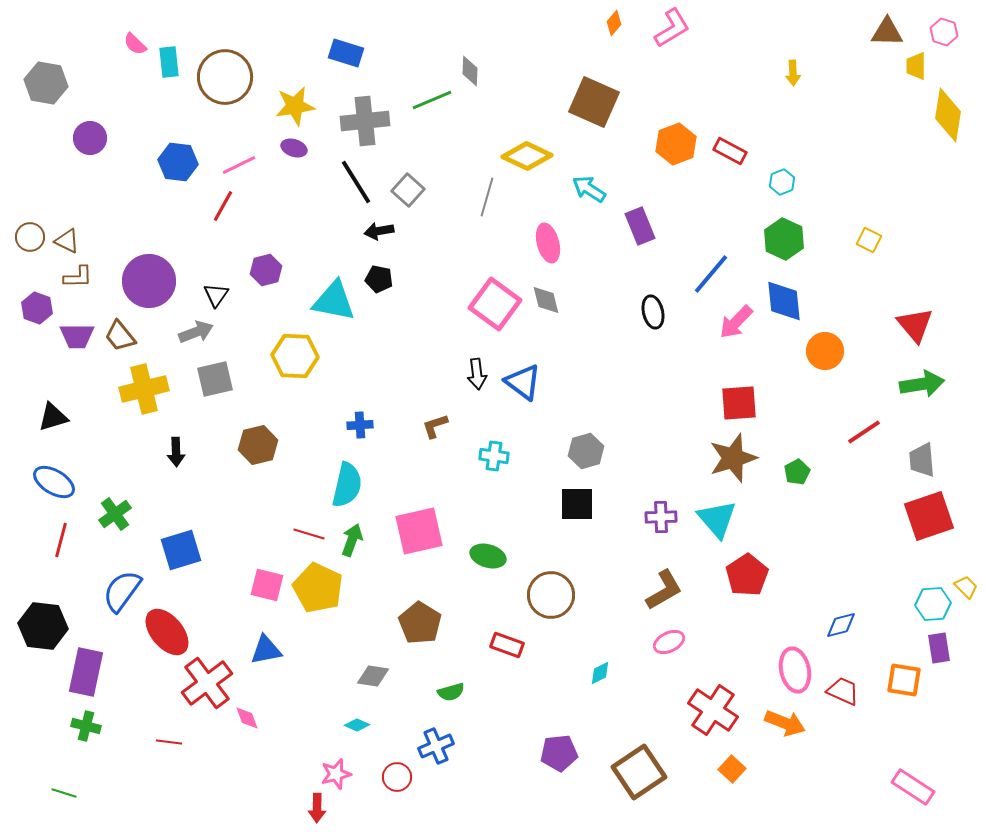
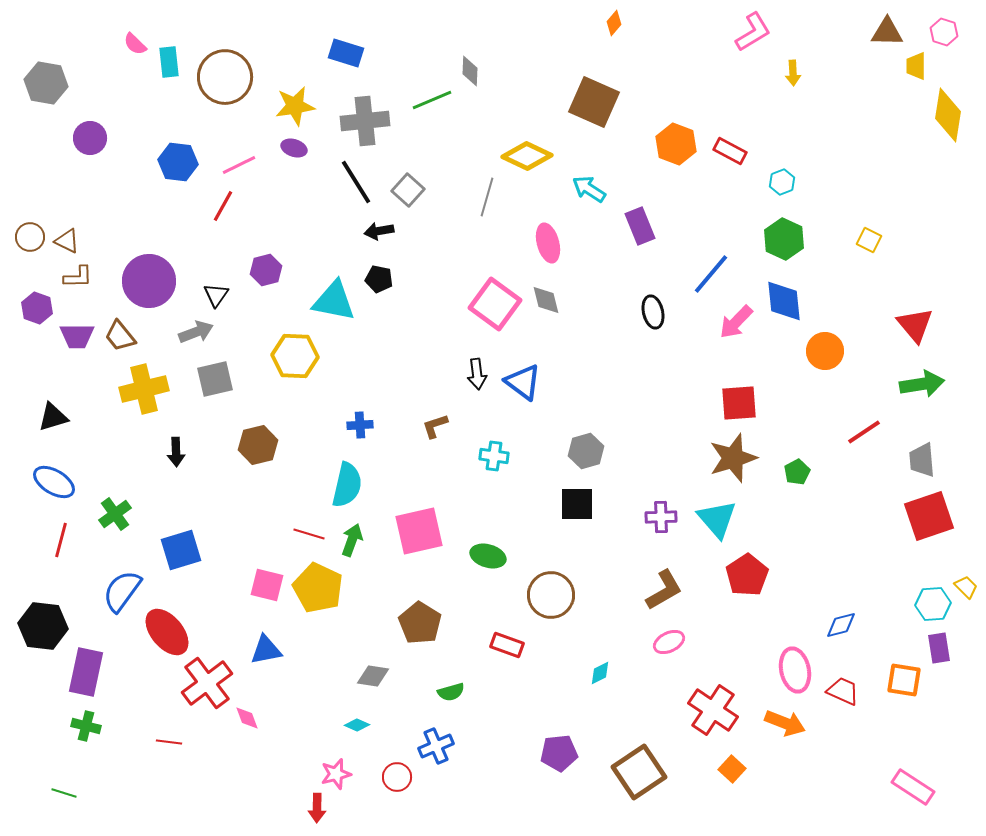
pink L-shape at (672, 28): moved 81 px right, 4 px down
orange hexagon at (676, 144): rotated 18 degrees counterclockwise
